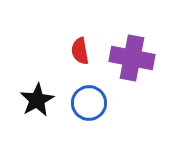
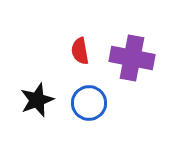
black star: rotated 8 degrees clockwise
